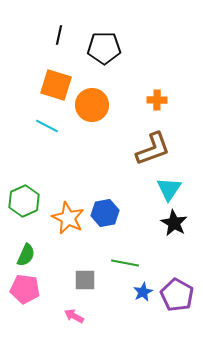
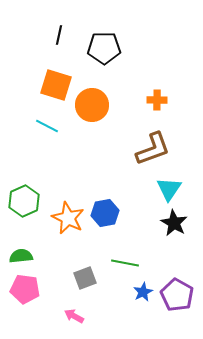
green semicircle: moved 5 px left, 1 px down; rotated 120 degrees counterclockwise
gray square: moved 2 px up; rotated 20 degrees counterclockwise
